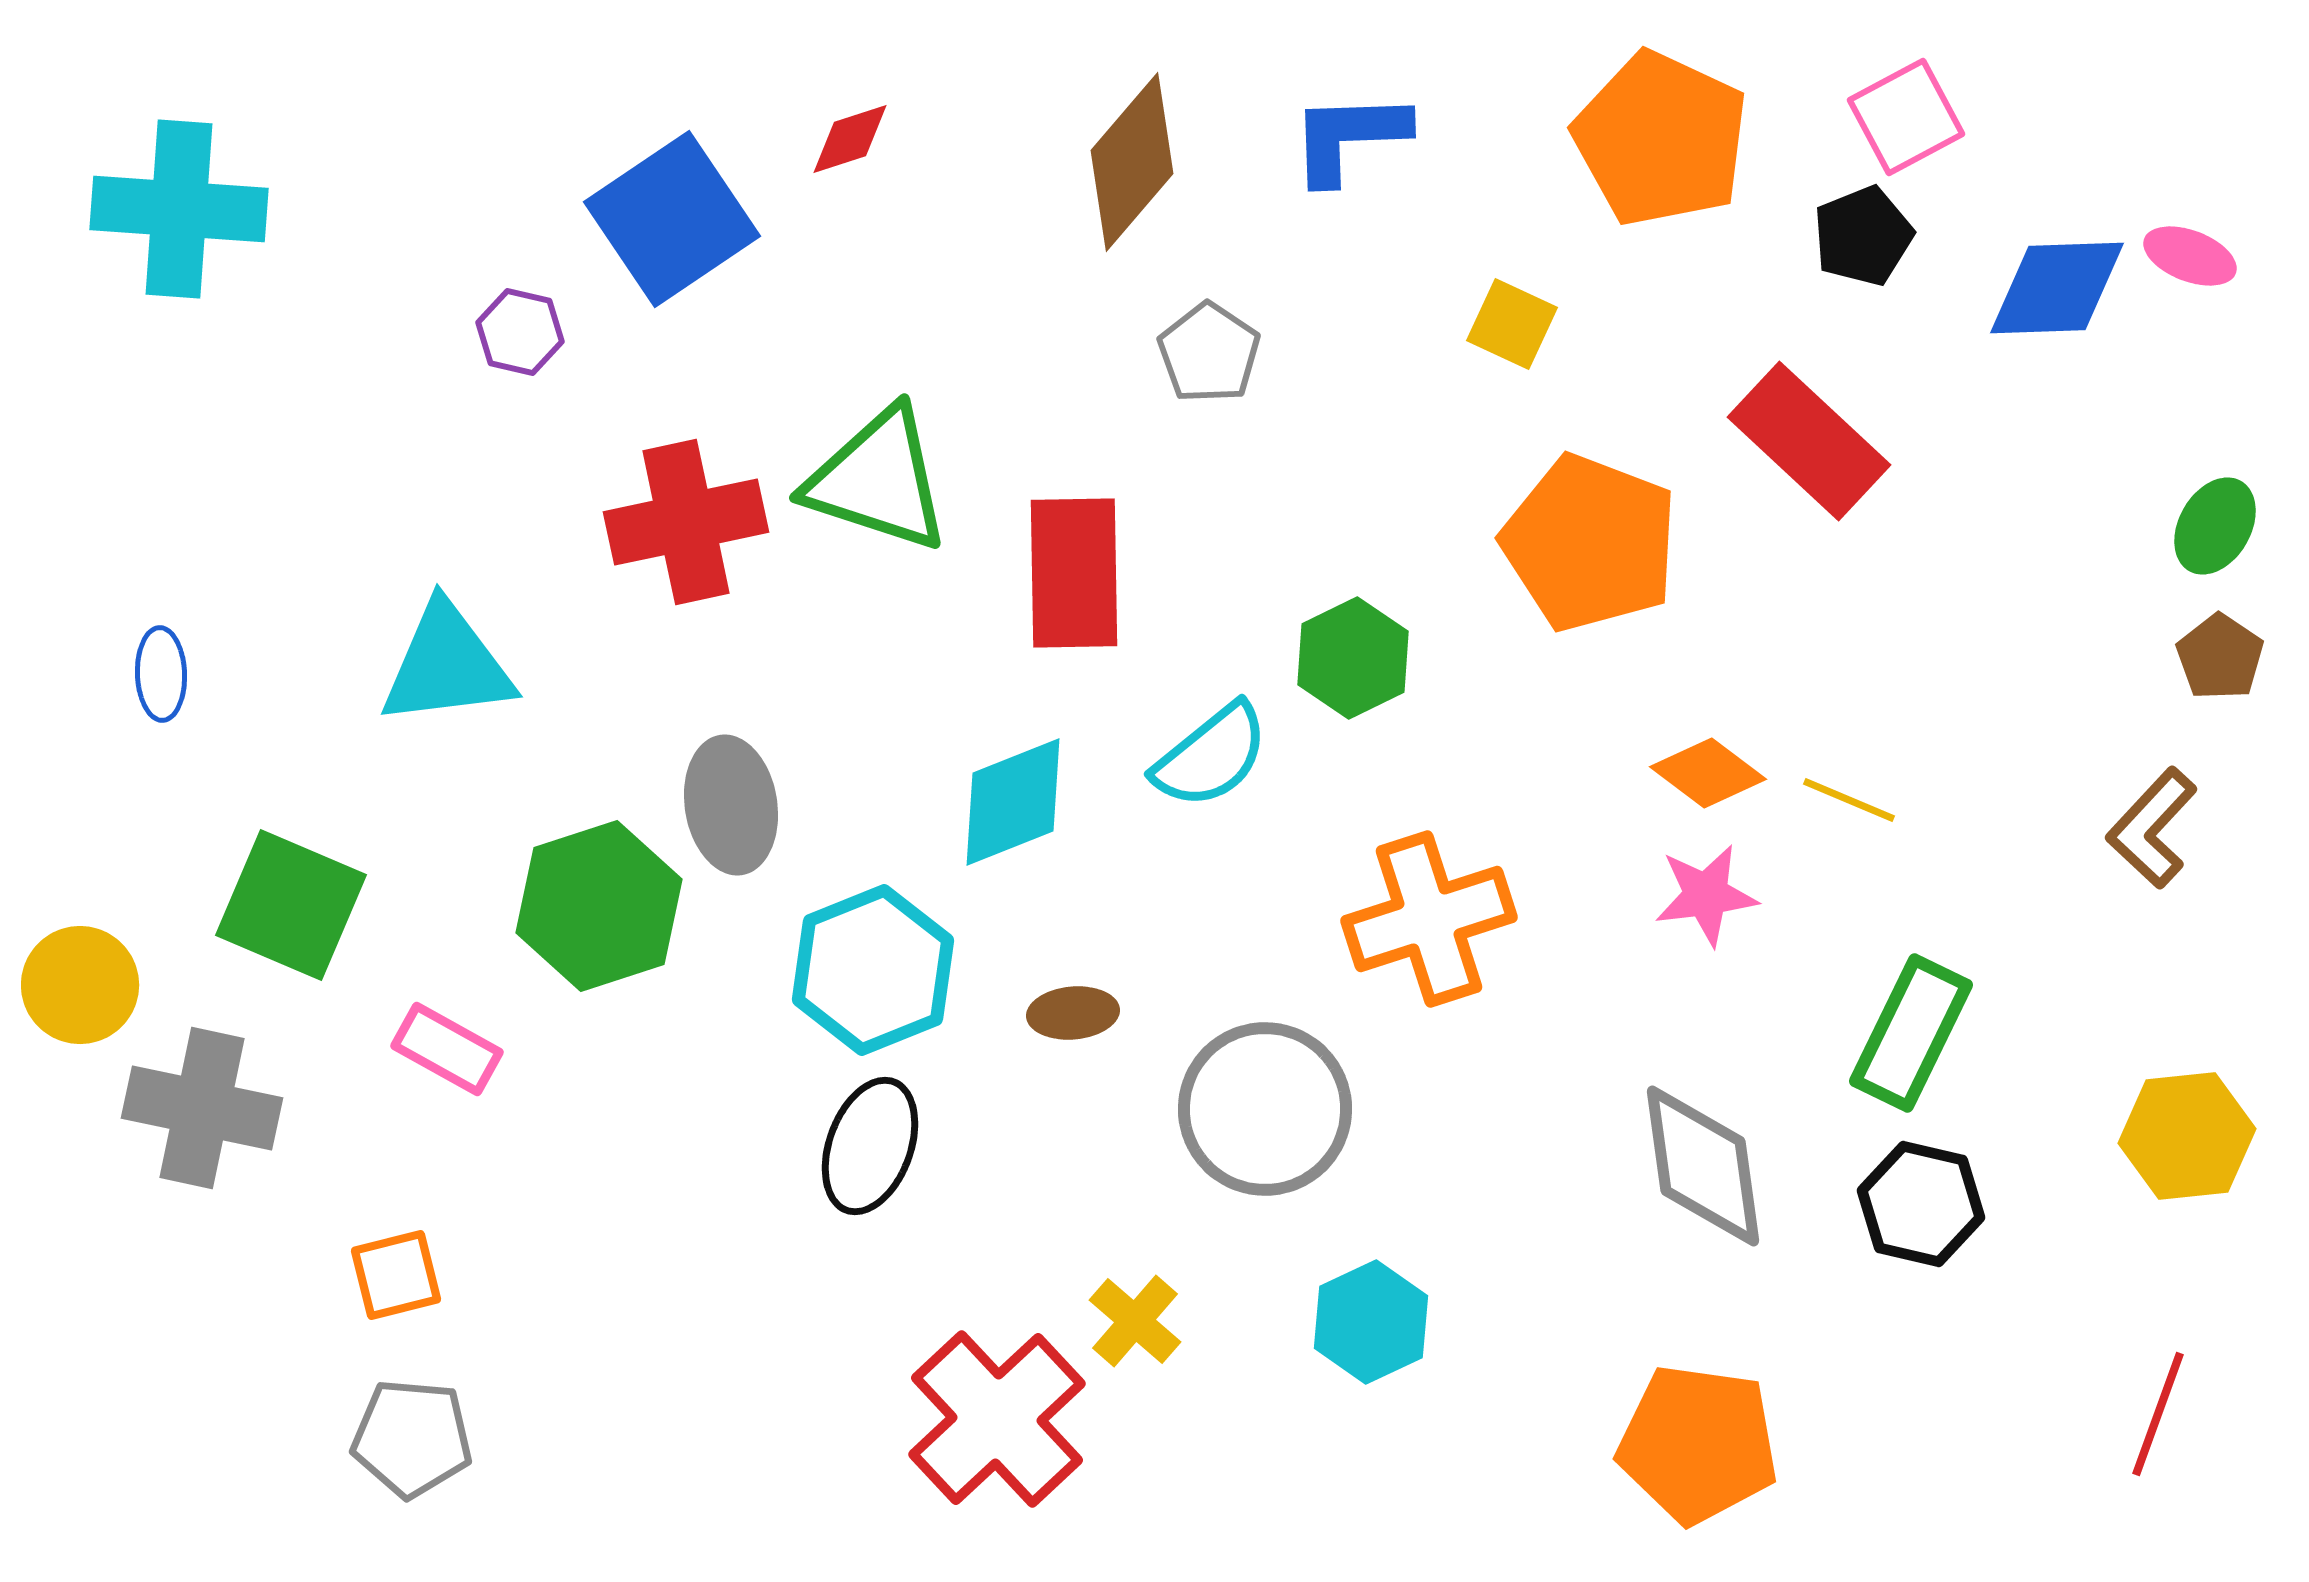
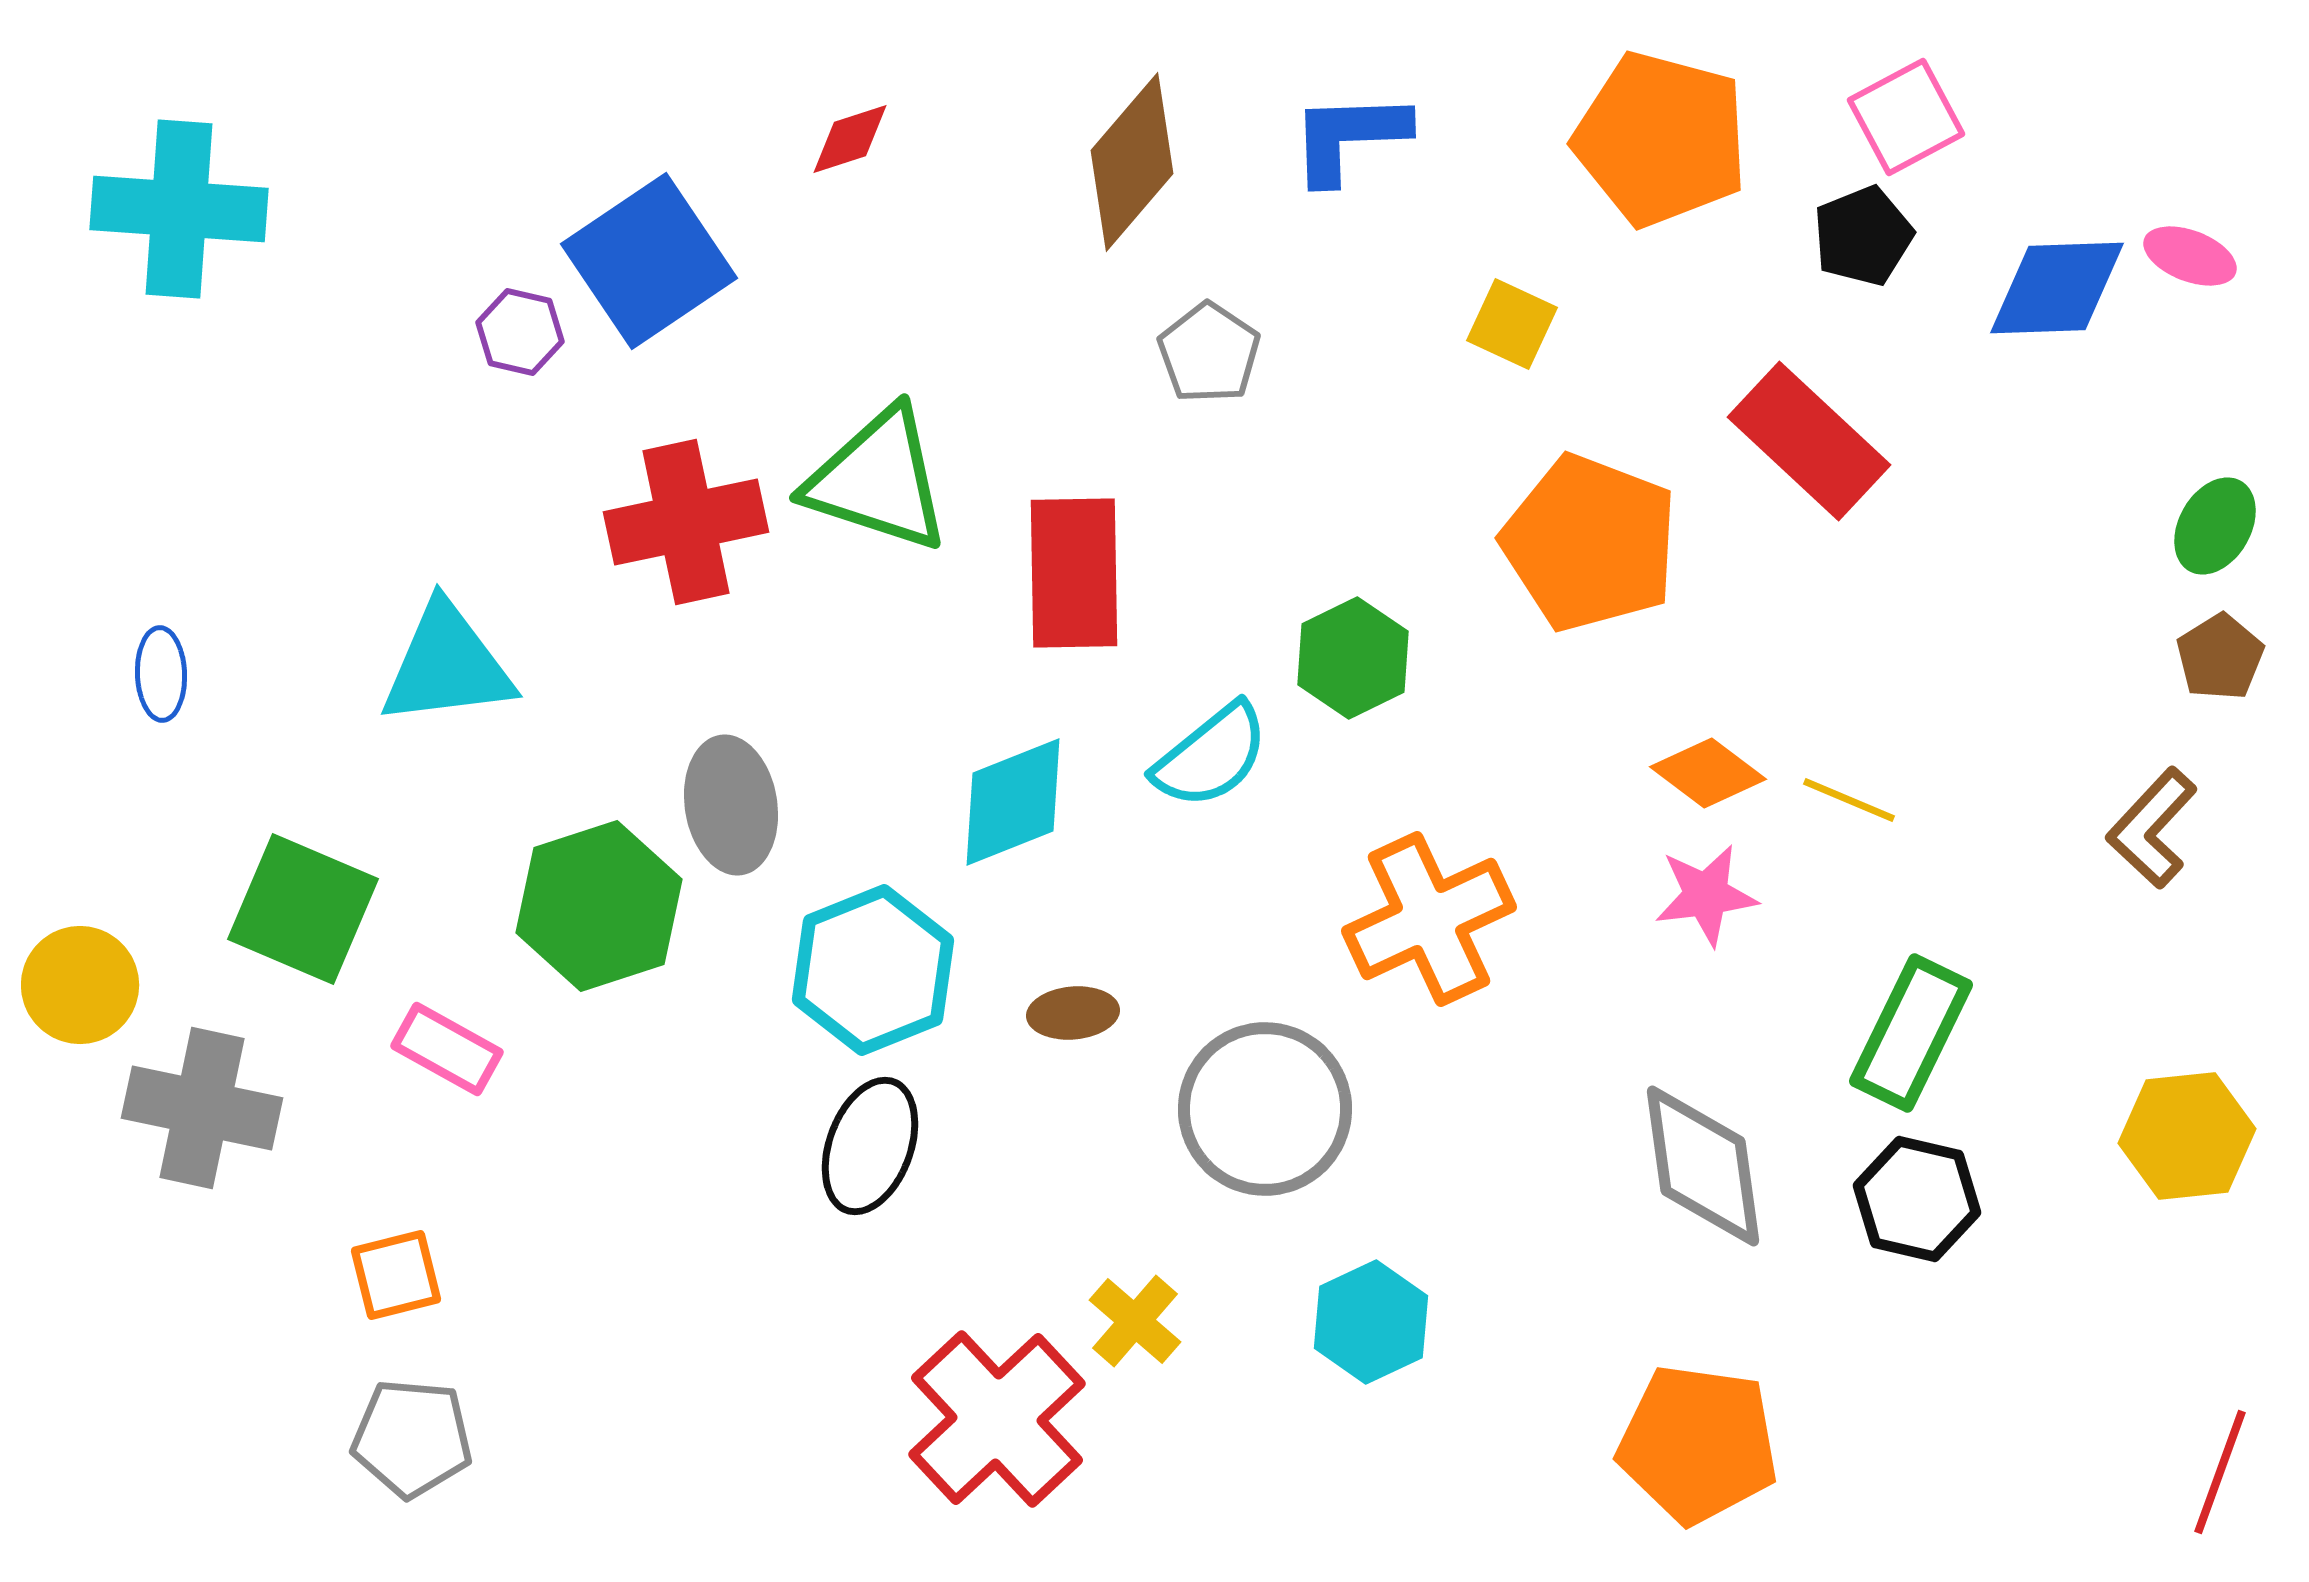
orange pentagon at (1661, 139): rotated 10 degrees counterclockwise
blue square at (672, 219): moved 23 px left, 42 px down
brown pentagon at (2220, 657): rotated 6 degrees clockwise
green square at (291, 905): moved 12 px right, 4 px down
orange cross at (1429, 919): rotated 7 degrees counterclockwise
black hexagon at (1921, 1204): moved 4 px left, 5 px up
red line at (2158, 1414): moved 62 px right, 58 px down
